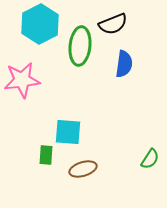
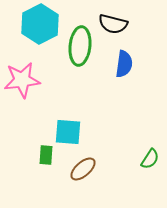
black semicircle: rotated 36 degrees clockwise
brown ellipse: rotated 24 degrees counterclockwise
